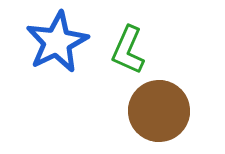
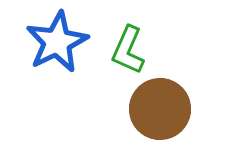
brown circle: moved 1 px right, 2 px up
